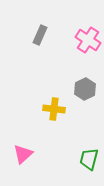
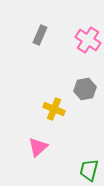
gray hexagon: rotated 15 degrees clockwise
yellow cross: rotated 15 degrees clockwise
pink triangle: moved 15 px right, 7 px up
green trapezoid: moved 11 px down
